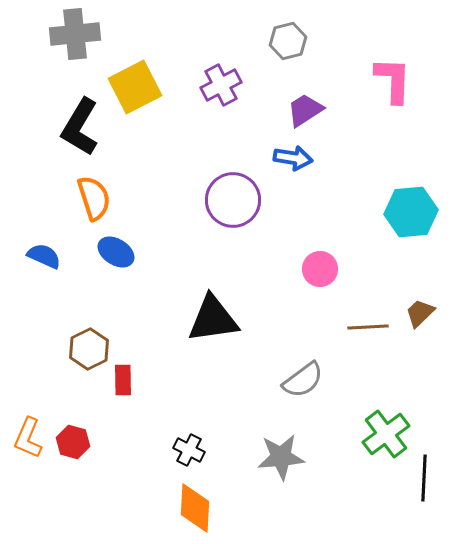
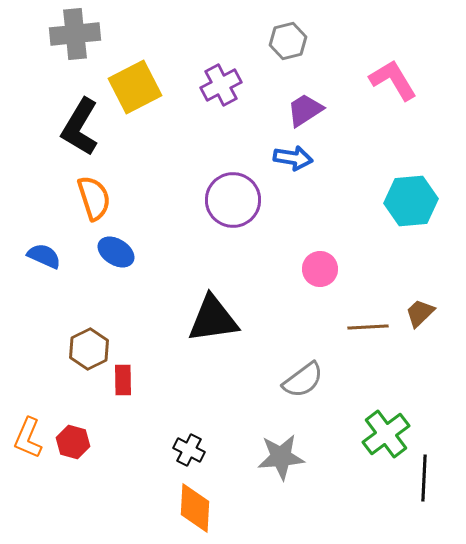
pink L-shape: rotated 33 degrees counterclockwise
cyan hexagon: moved 11 px up
